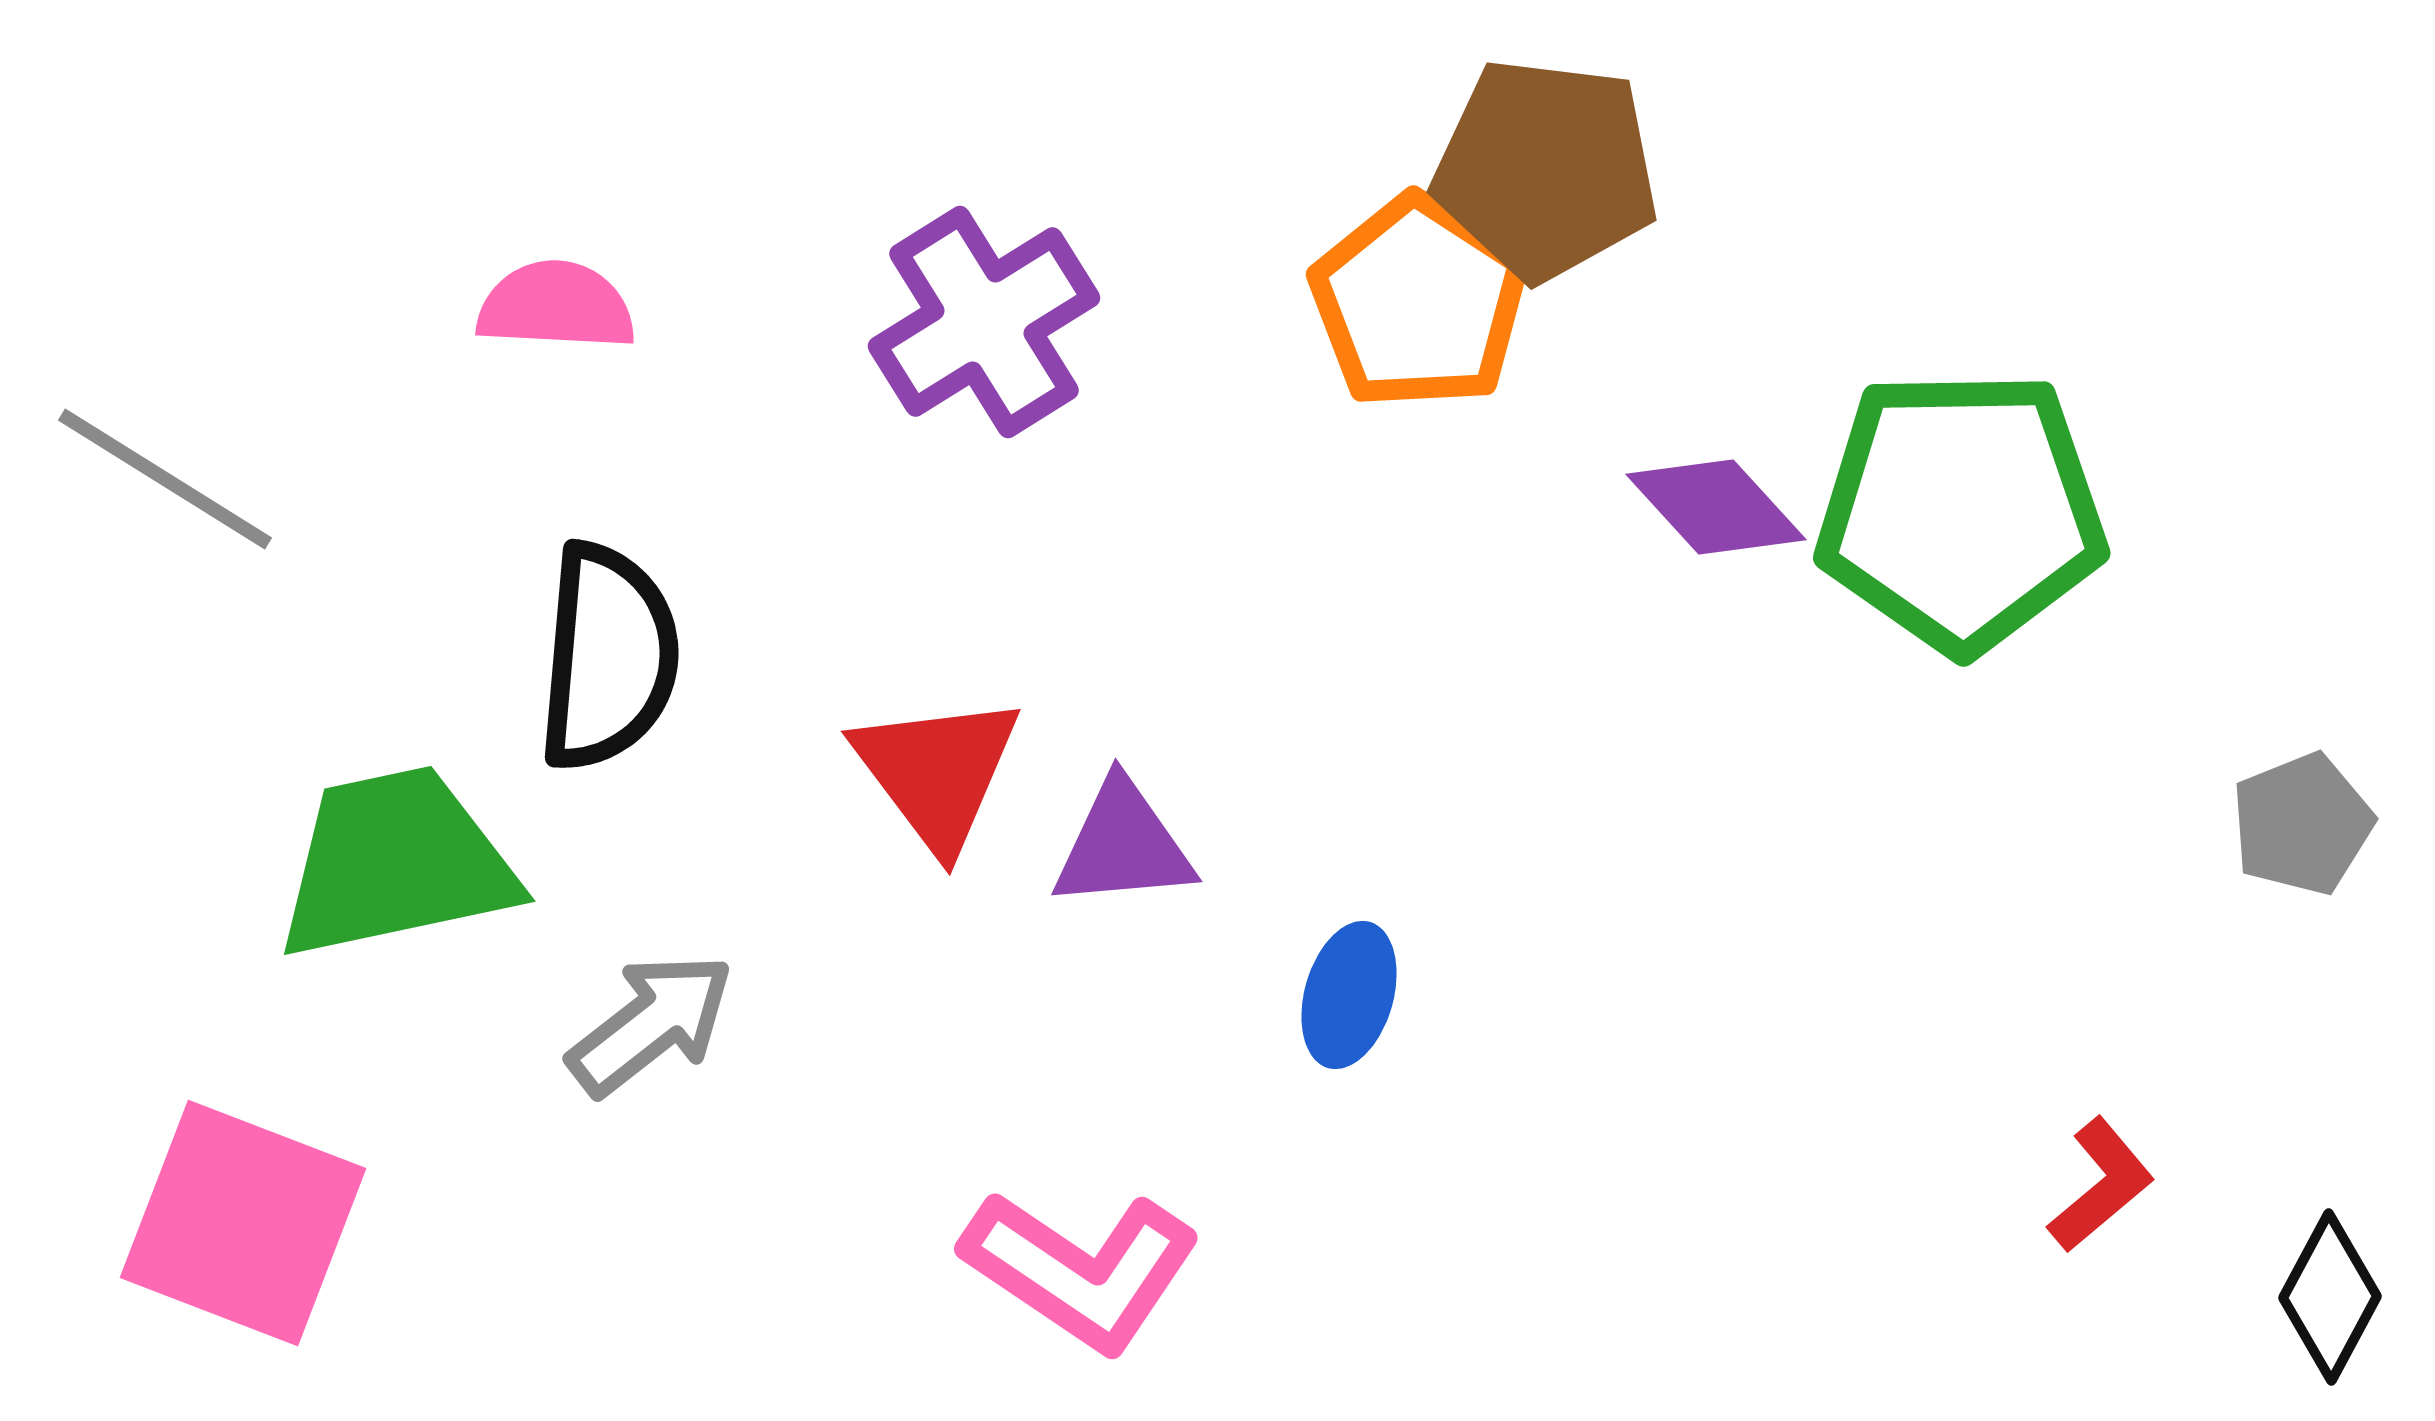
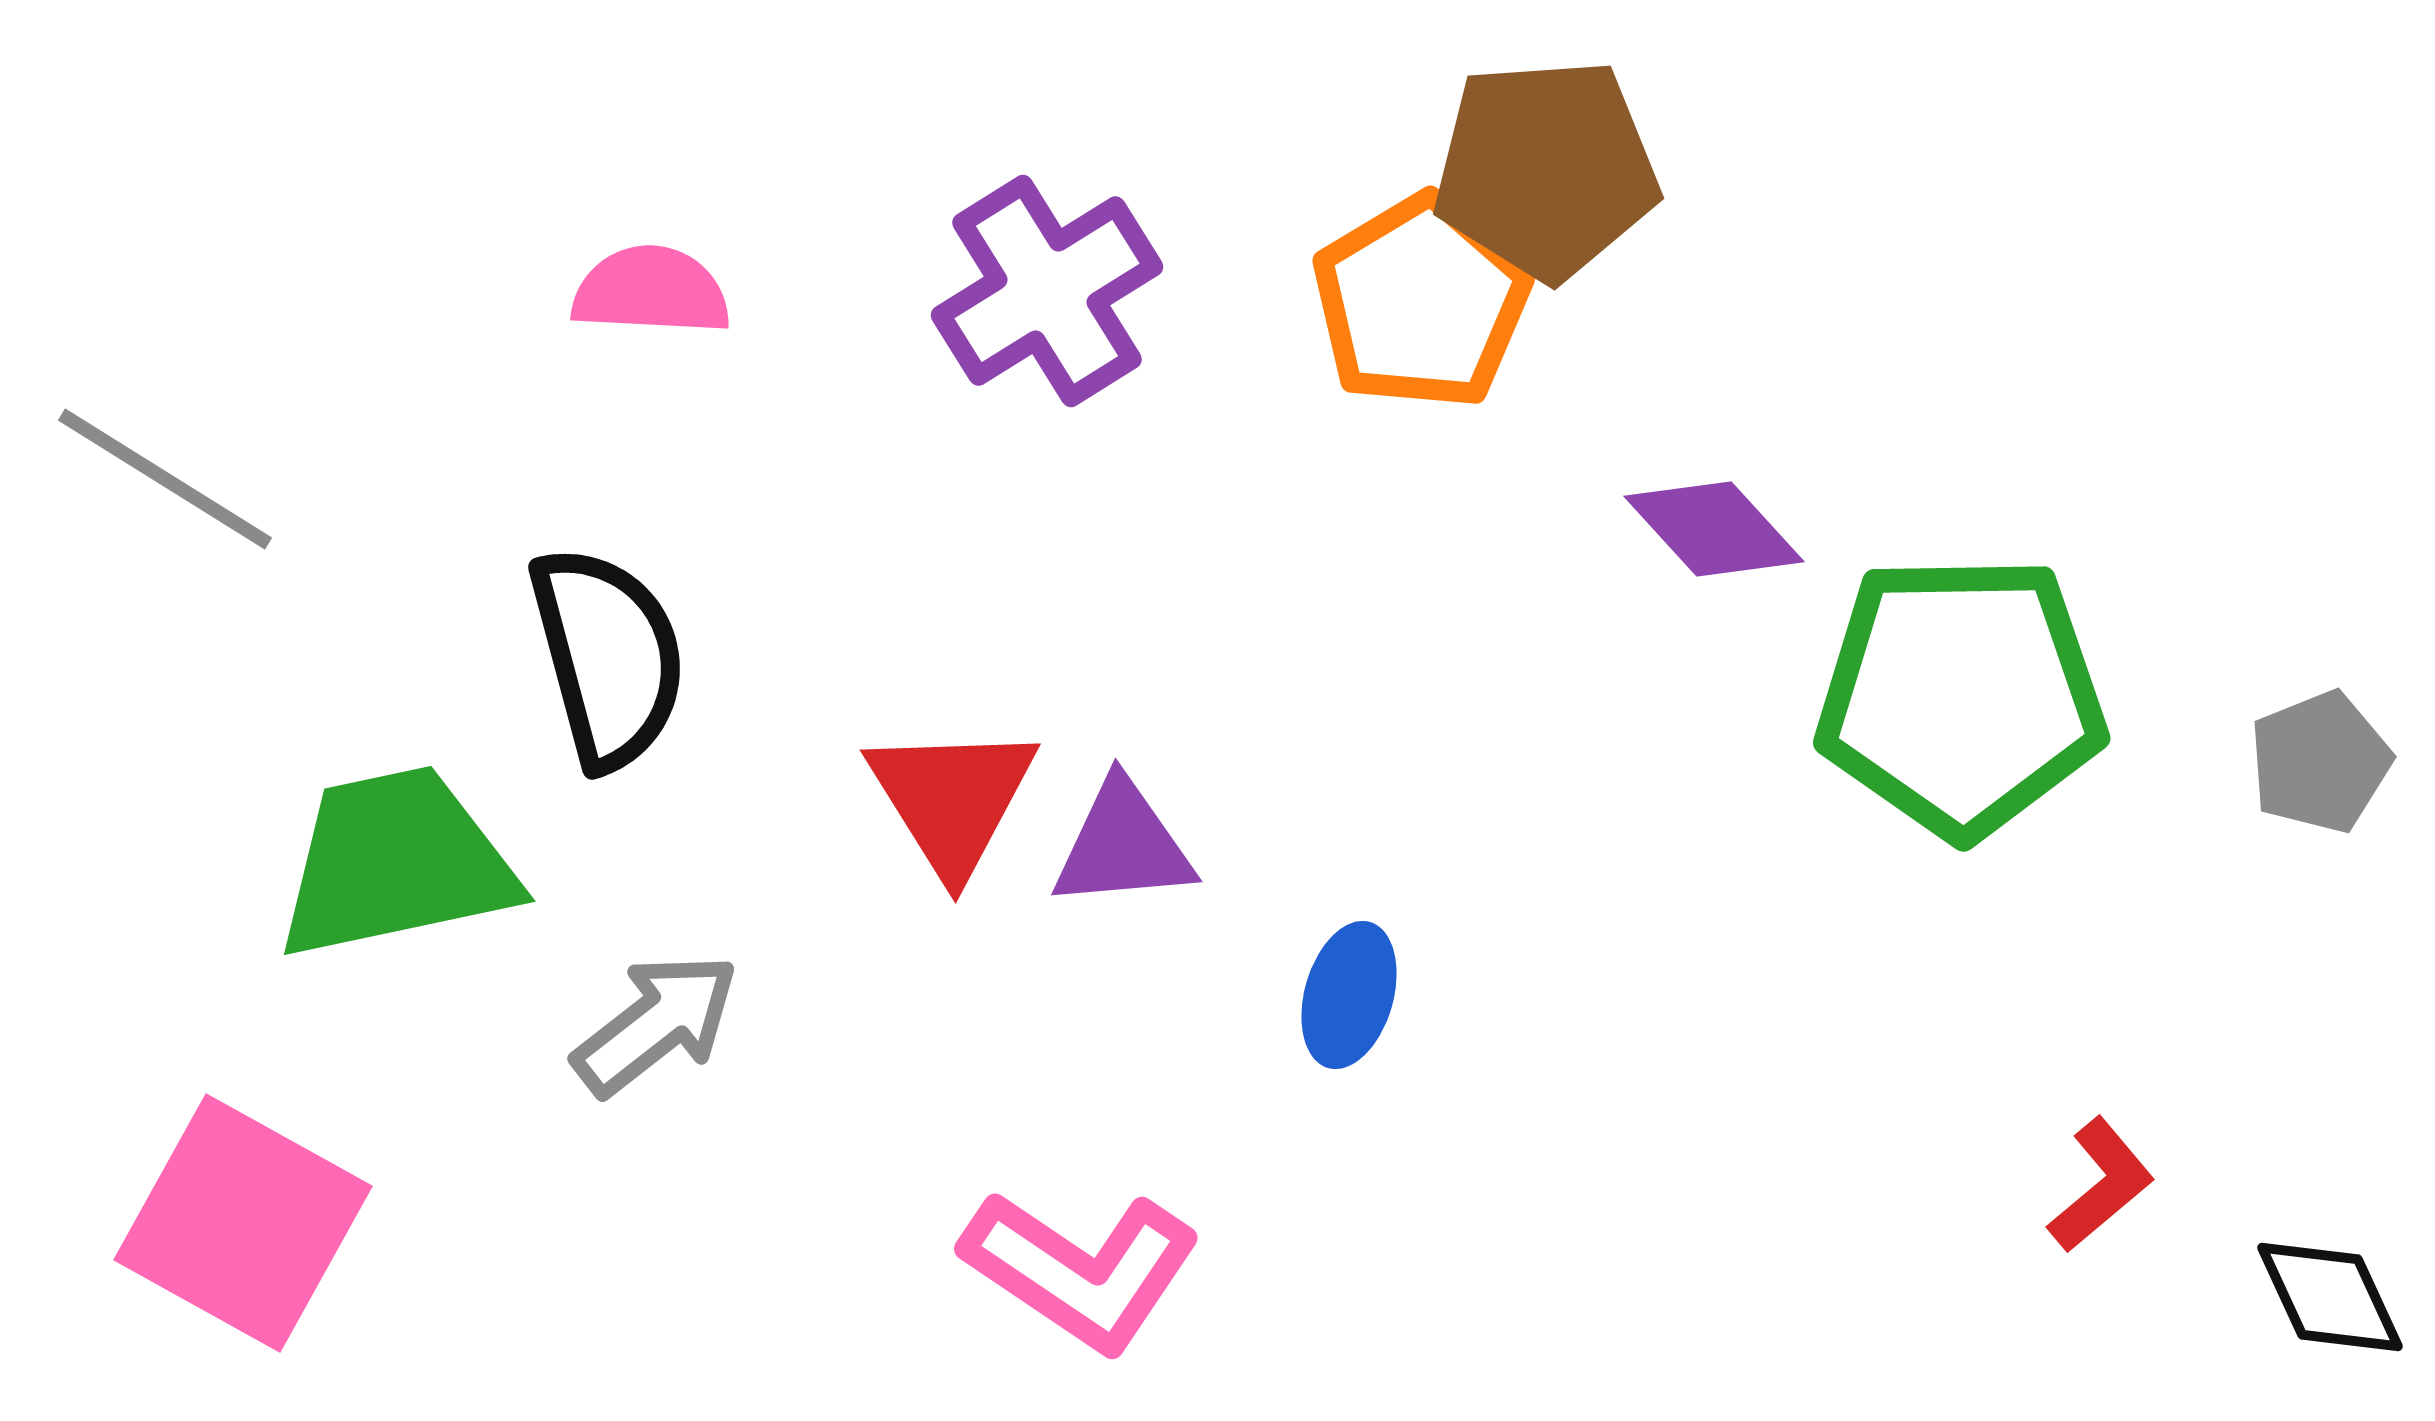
brown pentagon: rotated 11 degrees counterclockwise
orange pentagon: moved 2 px right; rotated 8 degrees clockwise
pink semicircle: moved 95 px right, 15 px up
purple cross: moved 63 px right, 31 px up
purple diamond: moved 2 px left, 22 px down
green pentagon: moved 185 px down
black semicircle: rotated 20 degrees counterclockwise
red triangle: moved 15 px right, 27 px down; rotated 5 degrees clockwise
gray pentagon: moved 18 px right, 62 px up
gray arrow: moved 5 px right
pink square: rotated 8 degrees clockwise
black diamond: rotated 53 degrees counterclockwise
